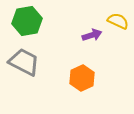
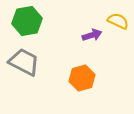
orange hexagon: rotated 10 degrees clockwise
